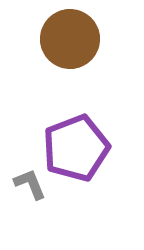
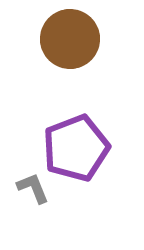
gray L-shape: moved 3 px right, 4 px down
